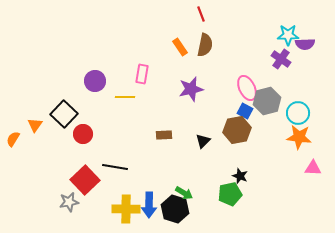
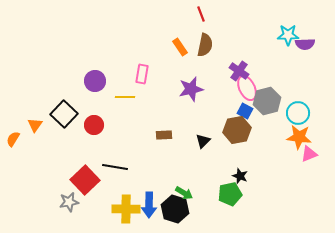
purple cross: moved 42 px left, 12 px down
red circle: moved 11 px right, 9 px up
pink triangle: moved 4 px left, 14 px up; rotated 24 degrees counterclockwise
